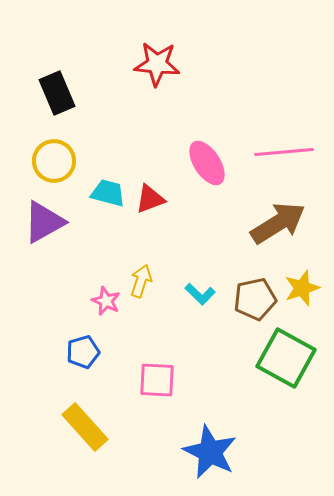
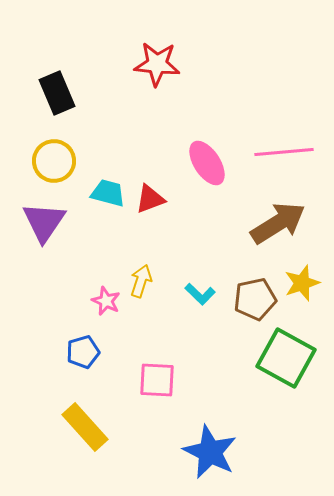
purple triangle: rotated 27 degrees counterclockwise
yellow star: moved 5 px up
